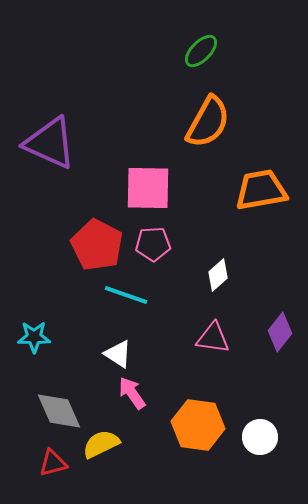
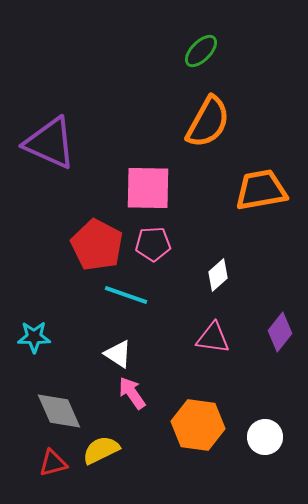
white circle: moved 5 px right
yellow semicircle: moved 6 px down
